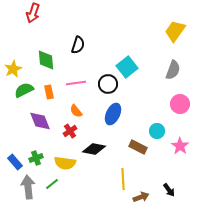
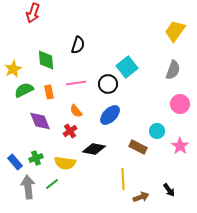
blue ellipse: moved 3 px left, 1 px down; rotated 20 degrees clockwise
